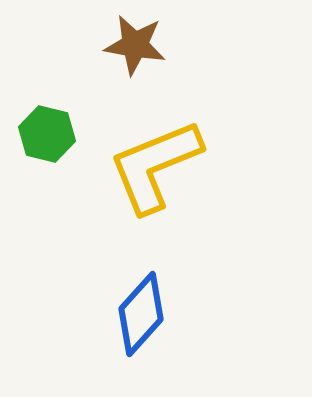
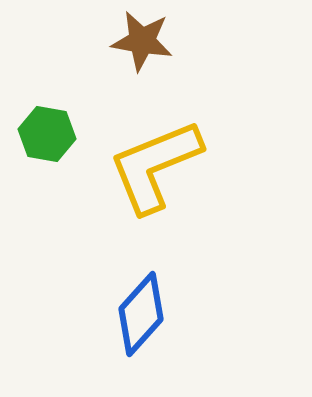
brown star: moved 7 px right, 4 px up
green hexagon: rotated 4 degrees counterclockwise
